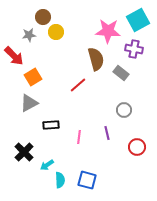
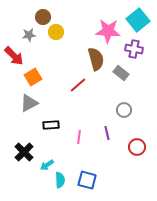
cyan square: rotated 10 degrees counterclockwise
